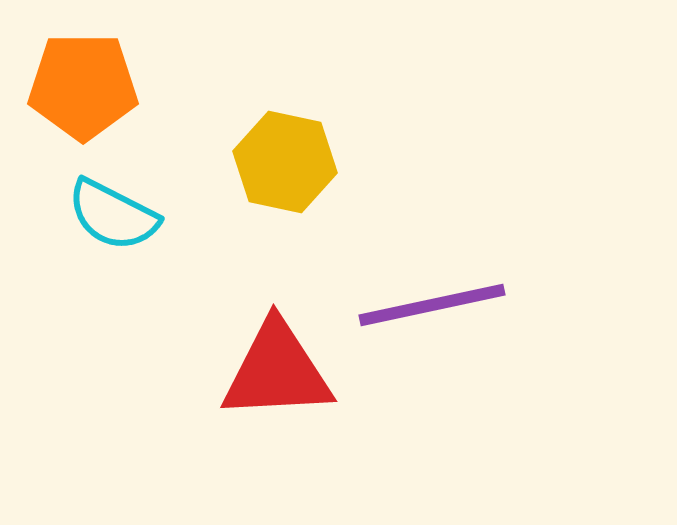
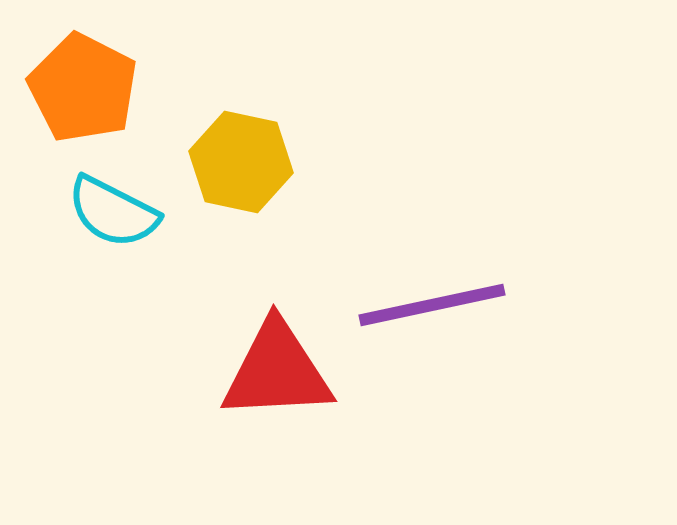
orange pentagon: moved 2 px down; rotated 27 degrees clockwise
yellow hexagon: moved 44 px left
cyan semicircle: moved 3 px up
